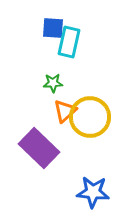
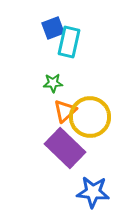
blue square: rotated 25 degrees counterclockwise
purple rectangle: moved 26 px right
